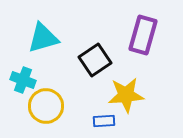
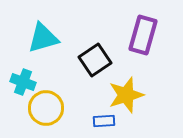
cyan cross: moved 2 px down
yellow star: rotated 12 degrees counterclockwise
yellow circle: moved 2 px down
